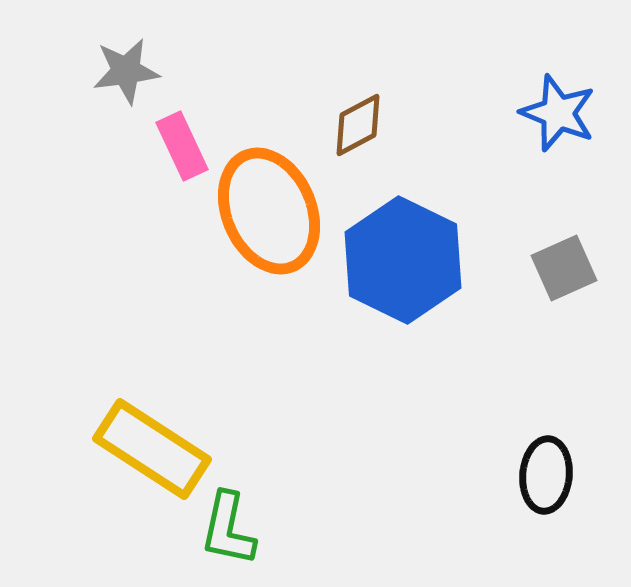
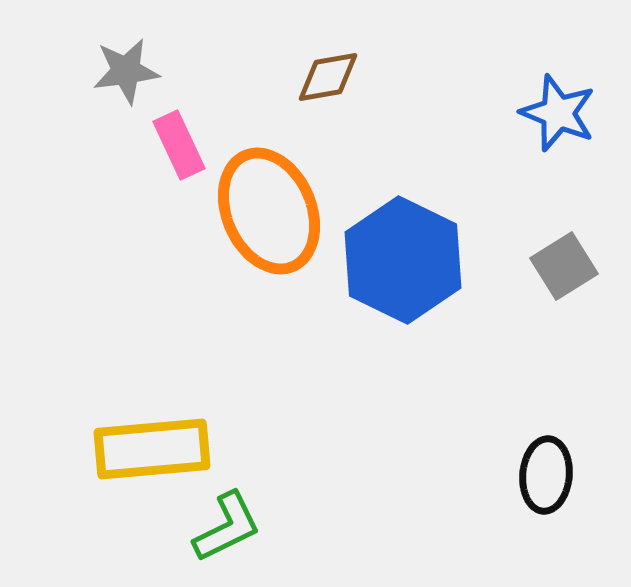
brown diamond: moved 30 px left, 48 px up; rotated 18 degrees clockwise
pink rectangle: moved 3 px left, 1 px up
gray square: moved 2 px up; rotated 8 degrees counterclockwise
yellow rectangle: rotated 38 degrees counterclockwise
green L-shape: moved 1 px left, 2 px up; rotated 128 degrees counterclockwise
